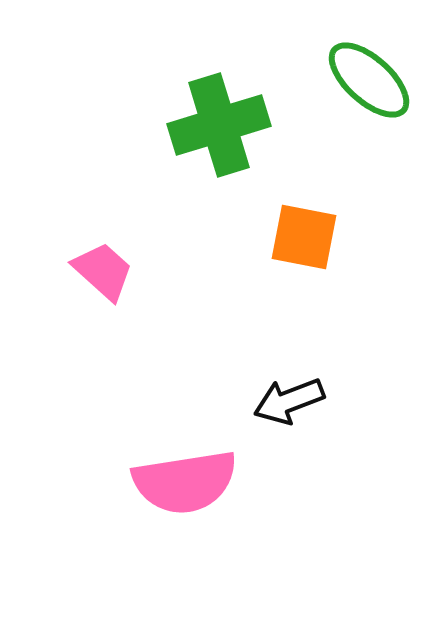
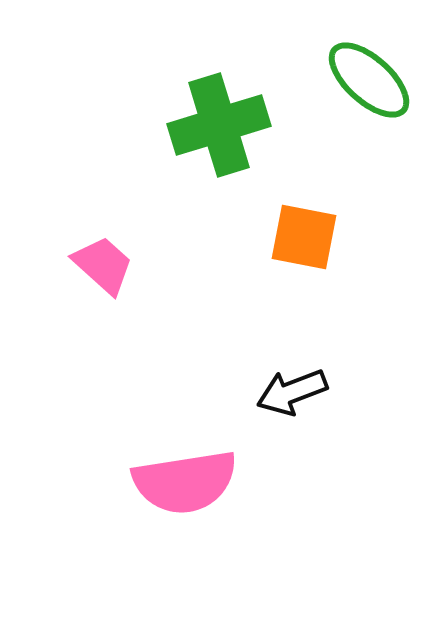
pink trapezoid: moved 6 px up
black arrow: moved 3 px right, 9 px up
